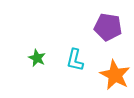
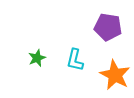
green star: rotated 24 degrees clockwise
